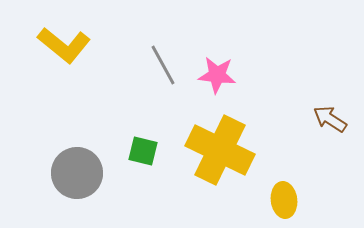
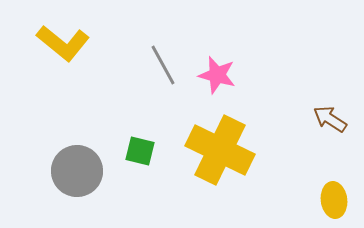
yellow L-shape: moved 1 px left, 2 px up
pink star: rotated 9 degrees clockwise
green square: moved 3 px left
gray circle: moved 2 px up
yellow ellipse: moved 50 px right
